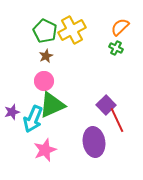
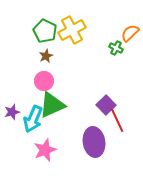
orange semicircle: moved 10 px right, 6 px down
